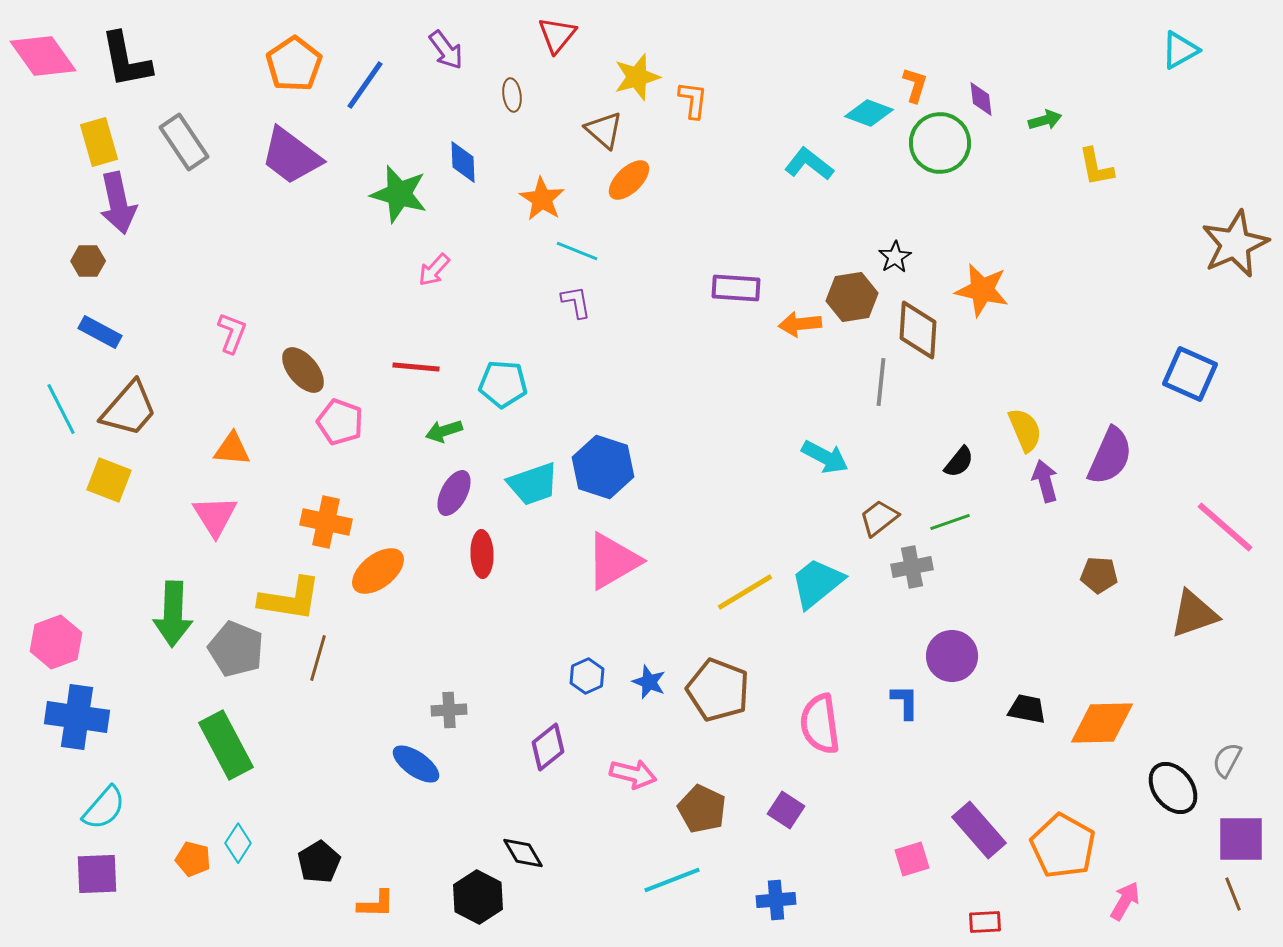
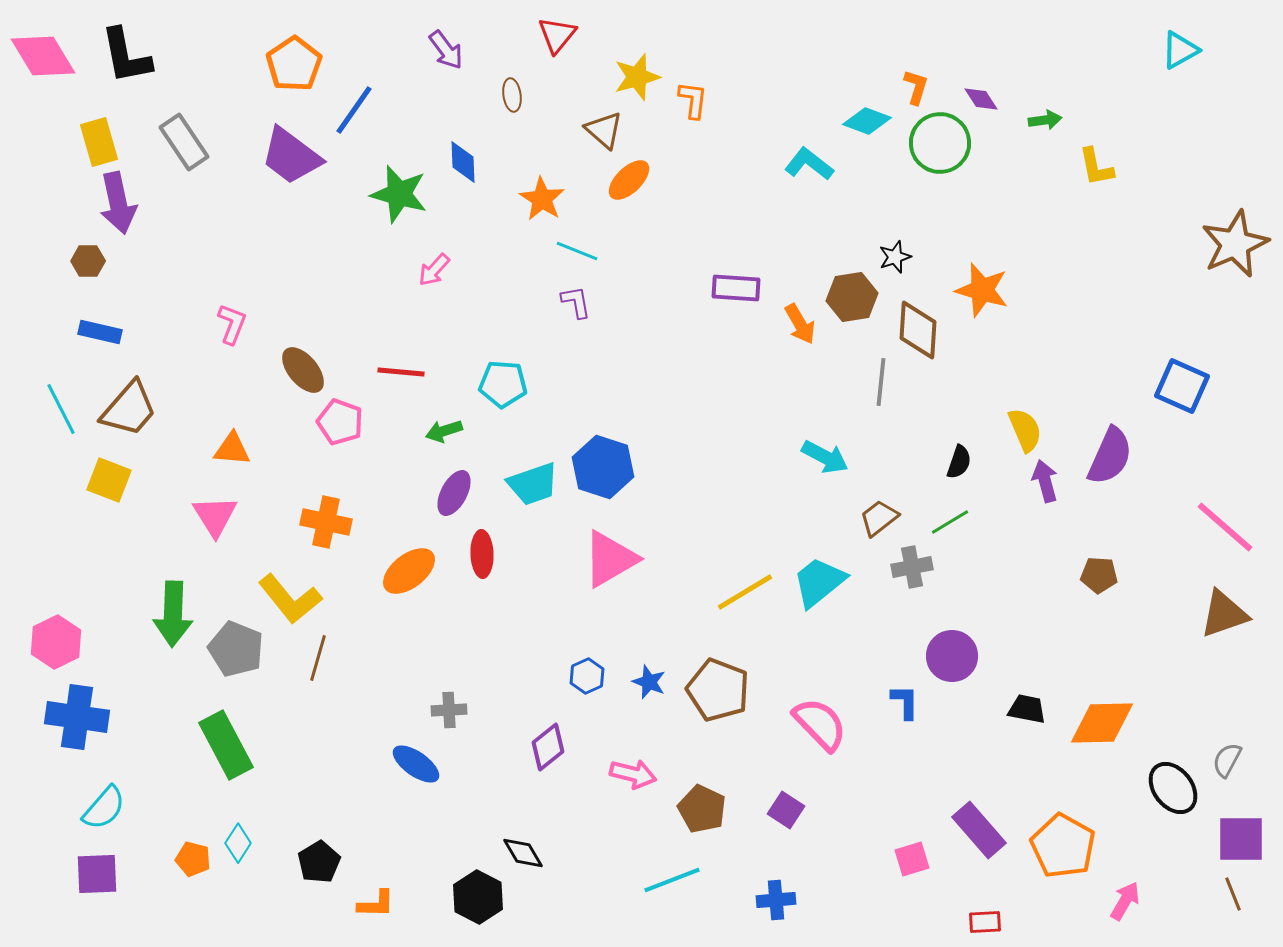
pink diamond at (43, 56): rotated 4 degrees clockwise
black L-shape at (126, 60): moved 4 px up
blue line at (365, 85): moved 11 px left, 25 px down
orange L-shape at (915, 85): moved 1 px right, 2 px down
purple diamond at (981, 99): rotated 27 degrees counterclockwise
cyan diamond at (869, 113): moved 2 px left, 8 px down
green arrow at (1045, 120): rotated 8 degrees clockwise
black star at (895, 257): rotated 12 degrees clockwise
orange star at (982, 290): rotated 4 degrees clockwise
orange arrow at (800, 324): rotated 114 degrees counterclockwise
blue rectangle at (100, 332): rotated 15 degrees counterclockwise
pink L-shape at (232, 333): moved 9 px up
red line at (416, 367): moved 15 px left, 5 px down
blue square at (1190, 374): moved 8 px left, 12 px down
black semicircle at (959, 462): rotated 20 degrees counterclockwise
green line at (950, 522): rotated 12 degrees counterclockwise
pink triangle at (613, 561): moved 3 px left, 2 px up
orange ellipse at (378, 571): moved 31 px right
cyan trapezoid at (817, 583): moved 2 px right, 1 px up
yellow L-shape at (290, 599): rotated 42 degrees clockwise
brown triangle at (1194, 614): moved 30 px right
pink hexagon at (56, 642): rotated 6 degrees counterclockwise
pink semicircle at (820, 724): rotated 144 degrees clockwise
